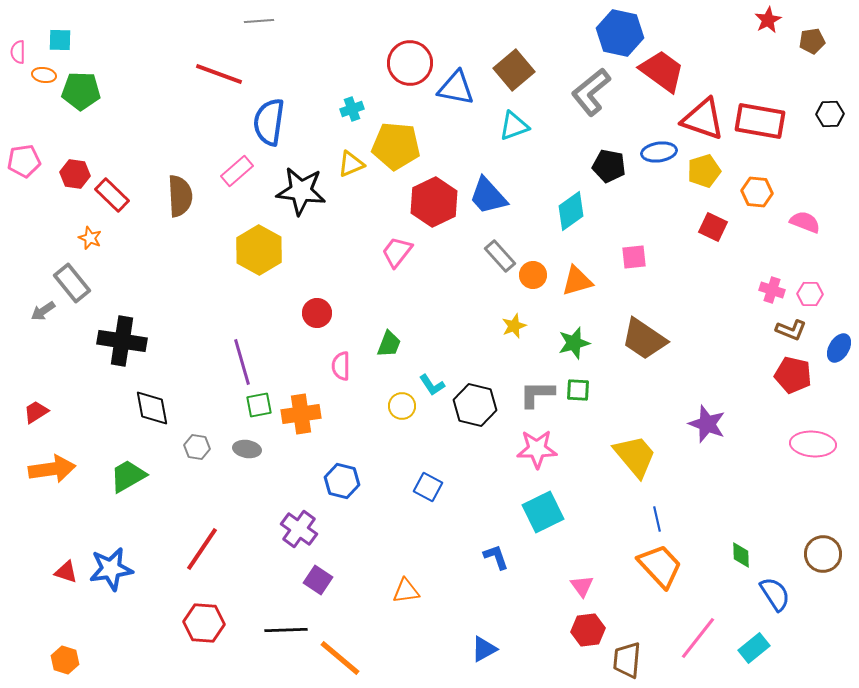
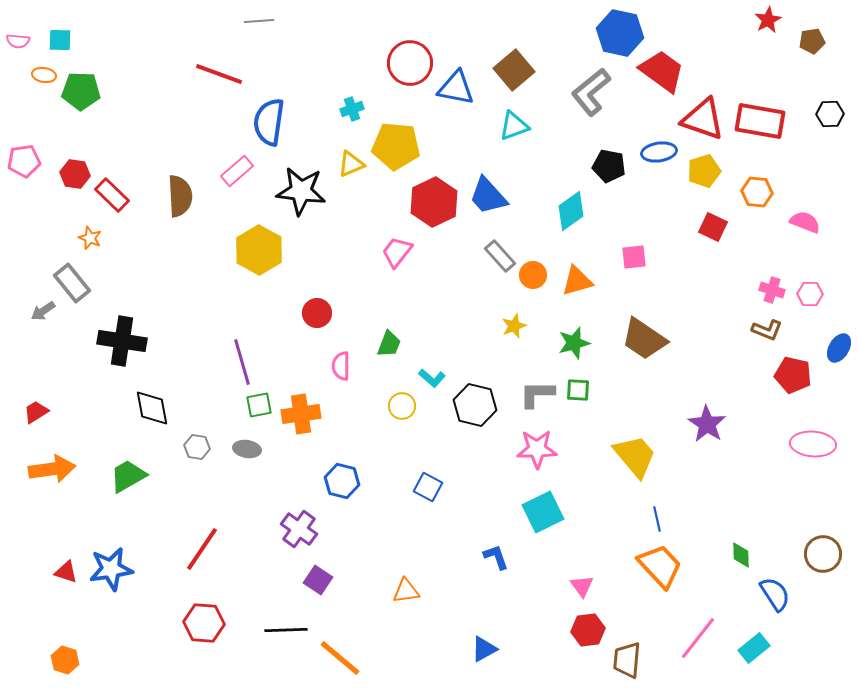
pink semicircle at (18, 52): moved 11 px up; rotated 85 degrees counterclockwise
brown L-shape at (791, 330): moved 24 px left
cyan L-shape at (432, 385): moved 7 px up; rotated 16 degrees counterclockwise
purple star at (707, 424): rotated 12 degrees clockwise
